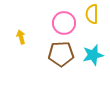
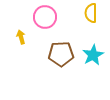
yellow semicircle: moved 1 px left, 1 px up
pink circle: moved 19 px left, 6 px up
cyan star: rotated 15 degrees counterclockwise
